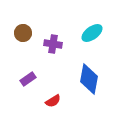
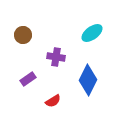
brown circle: moved 2 px down
purple cross: moved 3 px right, 13 px down
blue diamond: moved 1 px left, 1 px down; rotated 16 degrees clockwise
